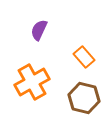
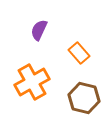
orange rectangle: moved 5 px left, 4 px up
